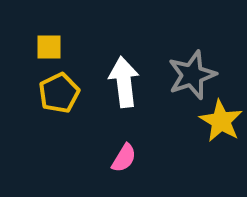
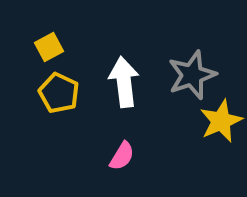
yellow square: rotated 28 degrees counterclockwise
yellow pentagon: rotated 21 degrees counterclockwise
yellow star: rotated 18 degrees clockwise
pink semicircle: moved 2 px left, 2 px up
